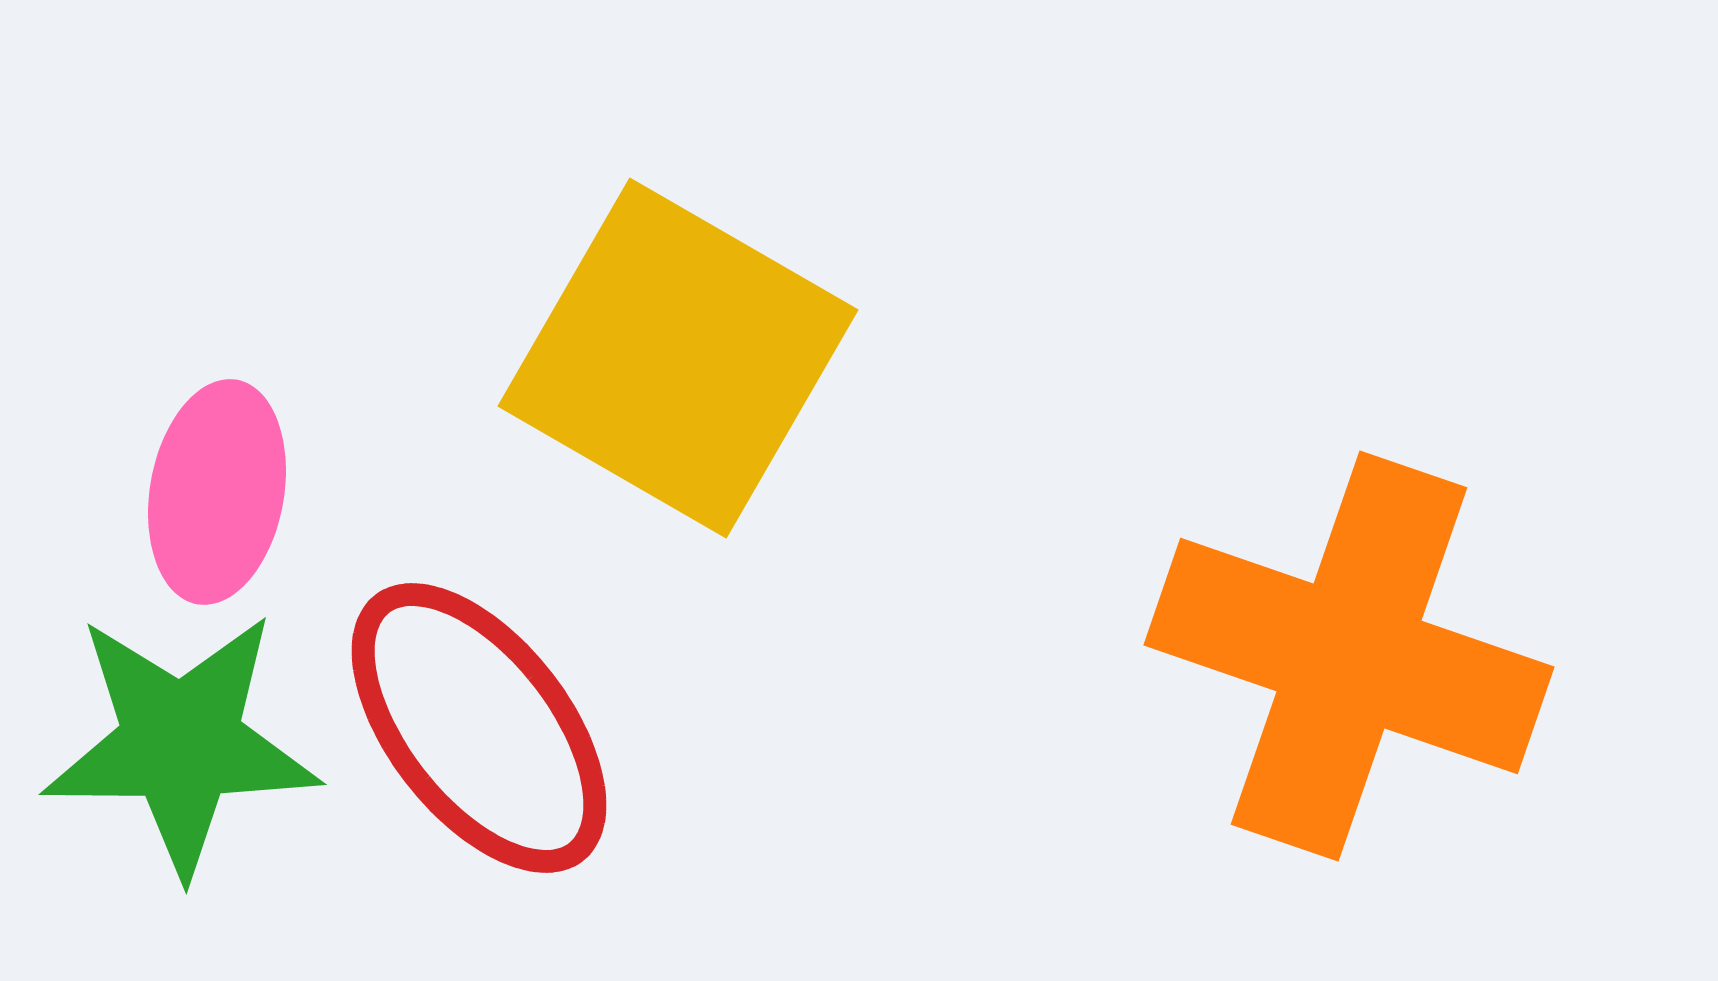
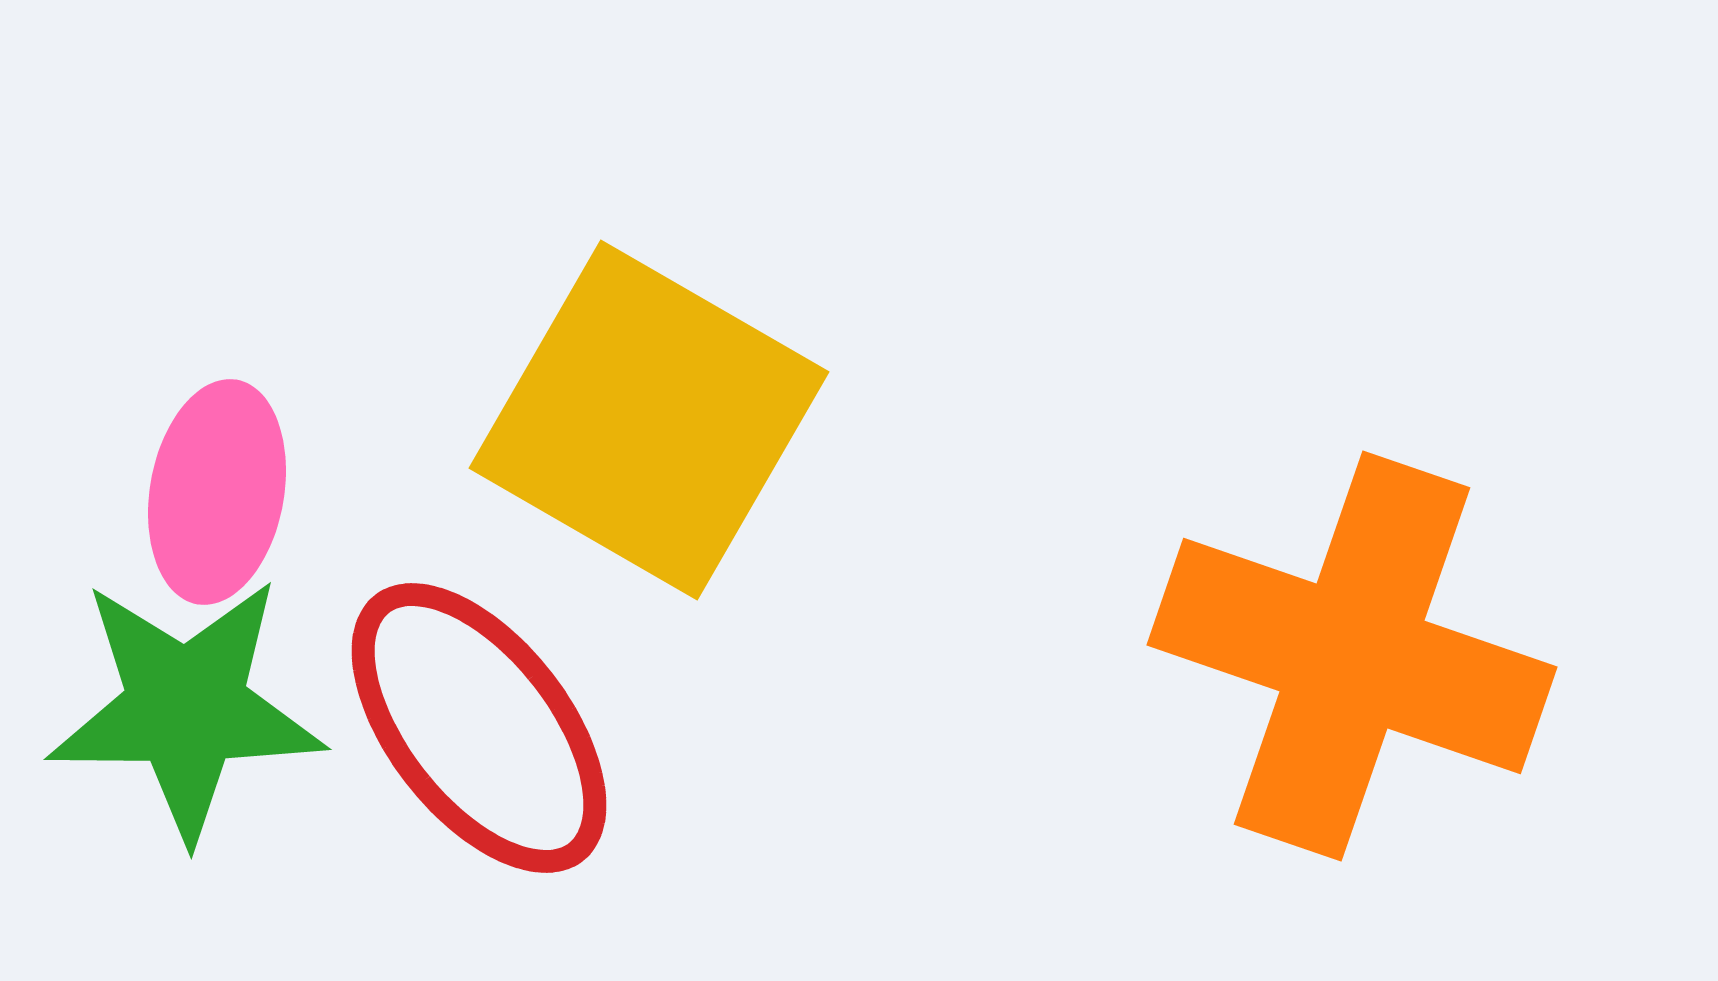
yellow square: moved 29 px left, 62 px down
orange cross: moved 3 px right
green star: moved 5 px right, 35 px up
